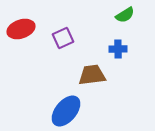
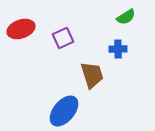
green semicircle: moved 1 px right, 2 px down
brown trapezoid: rotated 80 degrees clockwise
blue ellipse: moved 2 px left
